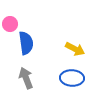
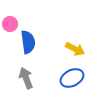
blue semicircle: moved 2 px right, 1 px up
blue ellipse: rotated 30 degrees counterclockwise
